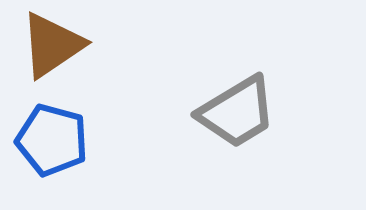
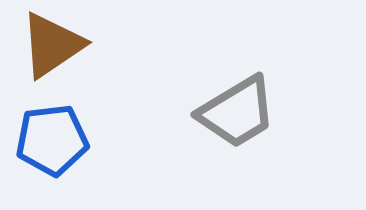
blue pentagon: rotated 22 degrees counterclockwise
